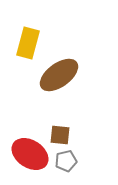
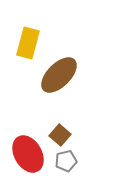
brown ellipse: rotated 9 degrees counterclockwise
brown square: rotated 35 degrees clockwise
red ellipse: moved 2 px left; rotated 27 degrees clockwise
